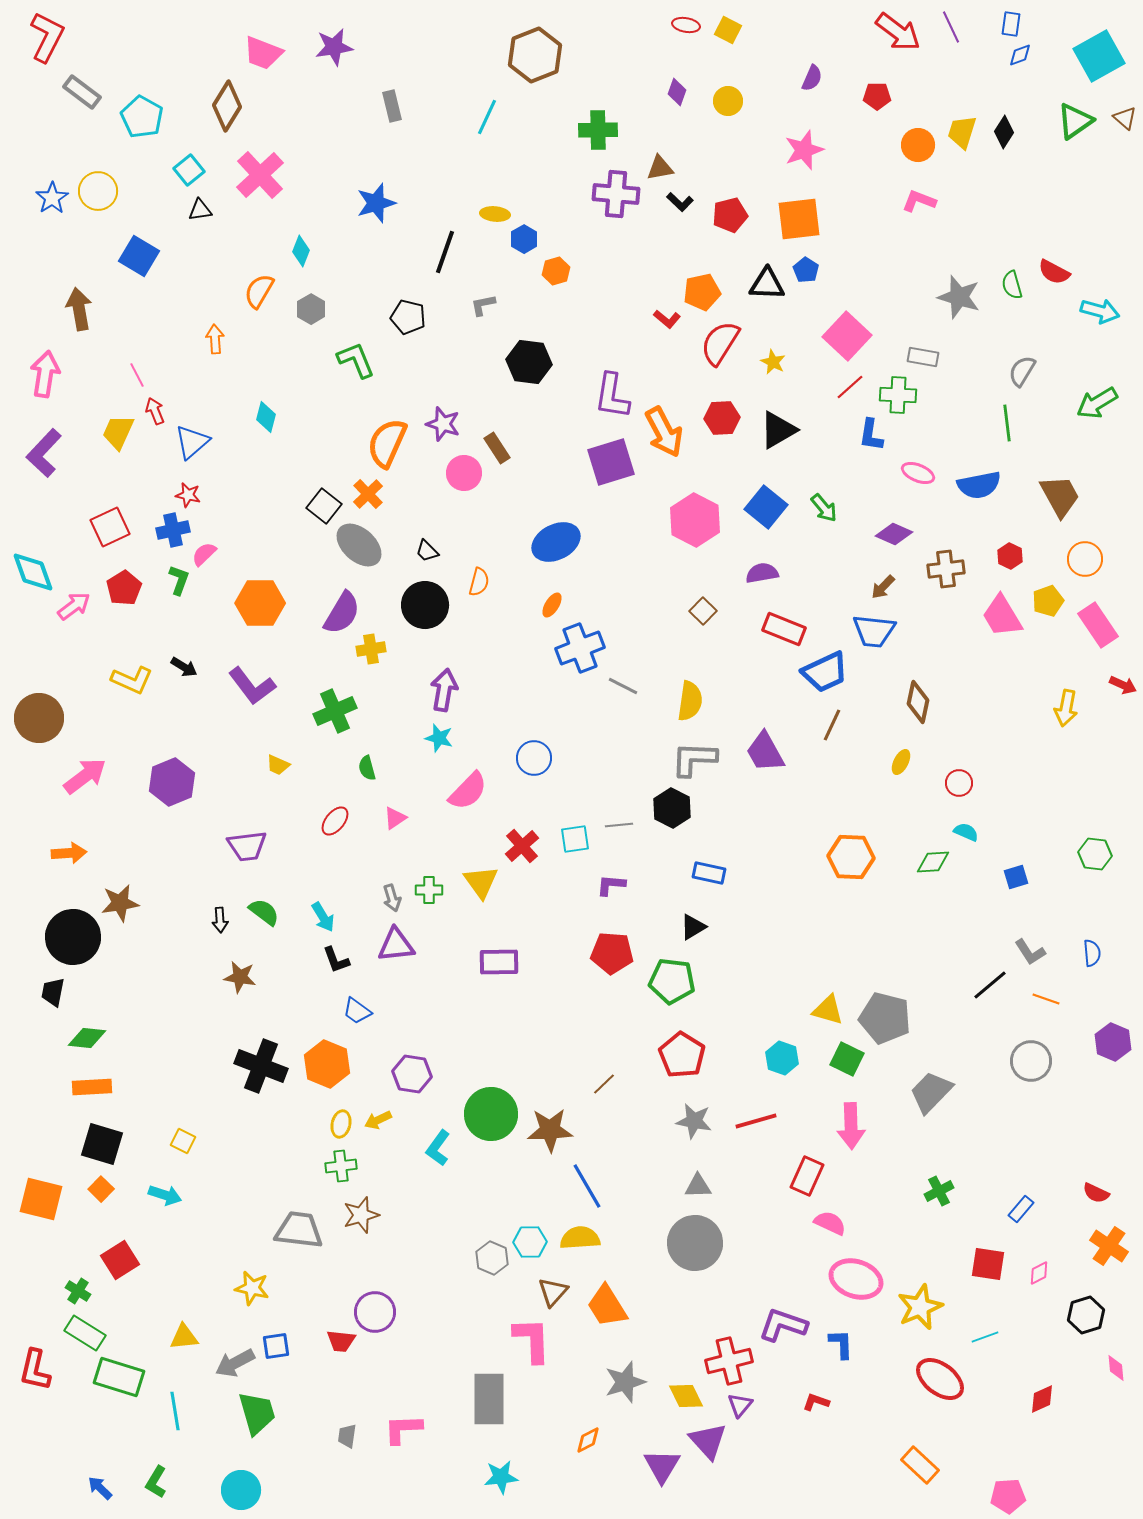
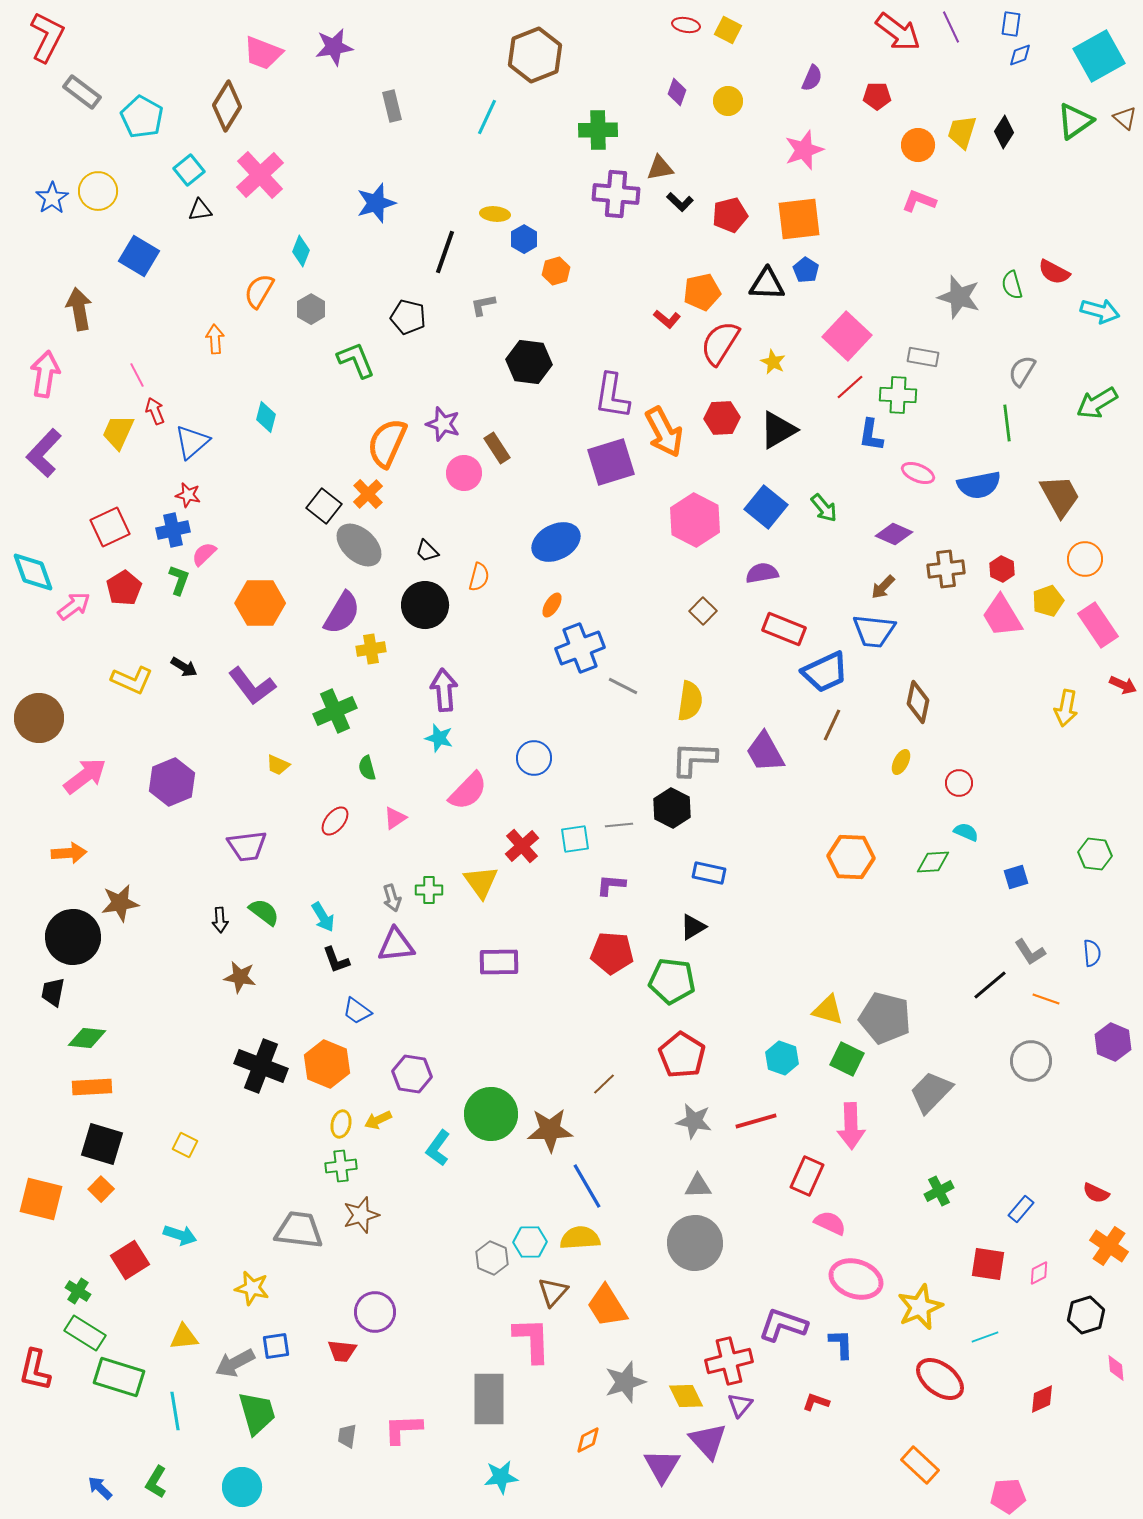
red hexagon at (1010, 556): moved 8 px left, 13 px down
orange semicircle at (479, 582): moved 5 px up
purple arrow at (444, 690): rotated 15 degrees counterclockwise
yellow square at (183, 1141): moved 2 px right, 4 px down
cyan arrow at (165, 1195): moved 15 px right, 40 px down
red square at (120, 1260): moved 10 px right
red trapezoid at (341, 1341): moved 1 px right, 10 px down
cyan circle at (241, 1490): moved 1 px right, 3 px up
